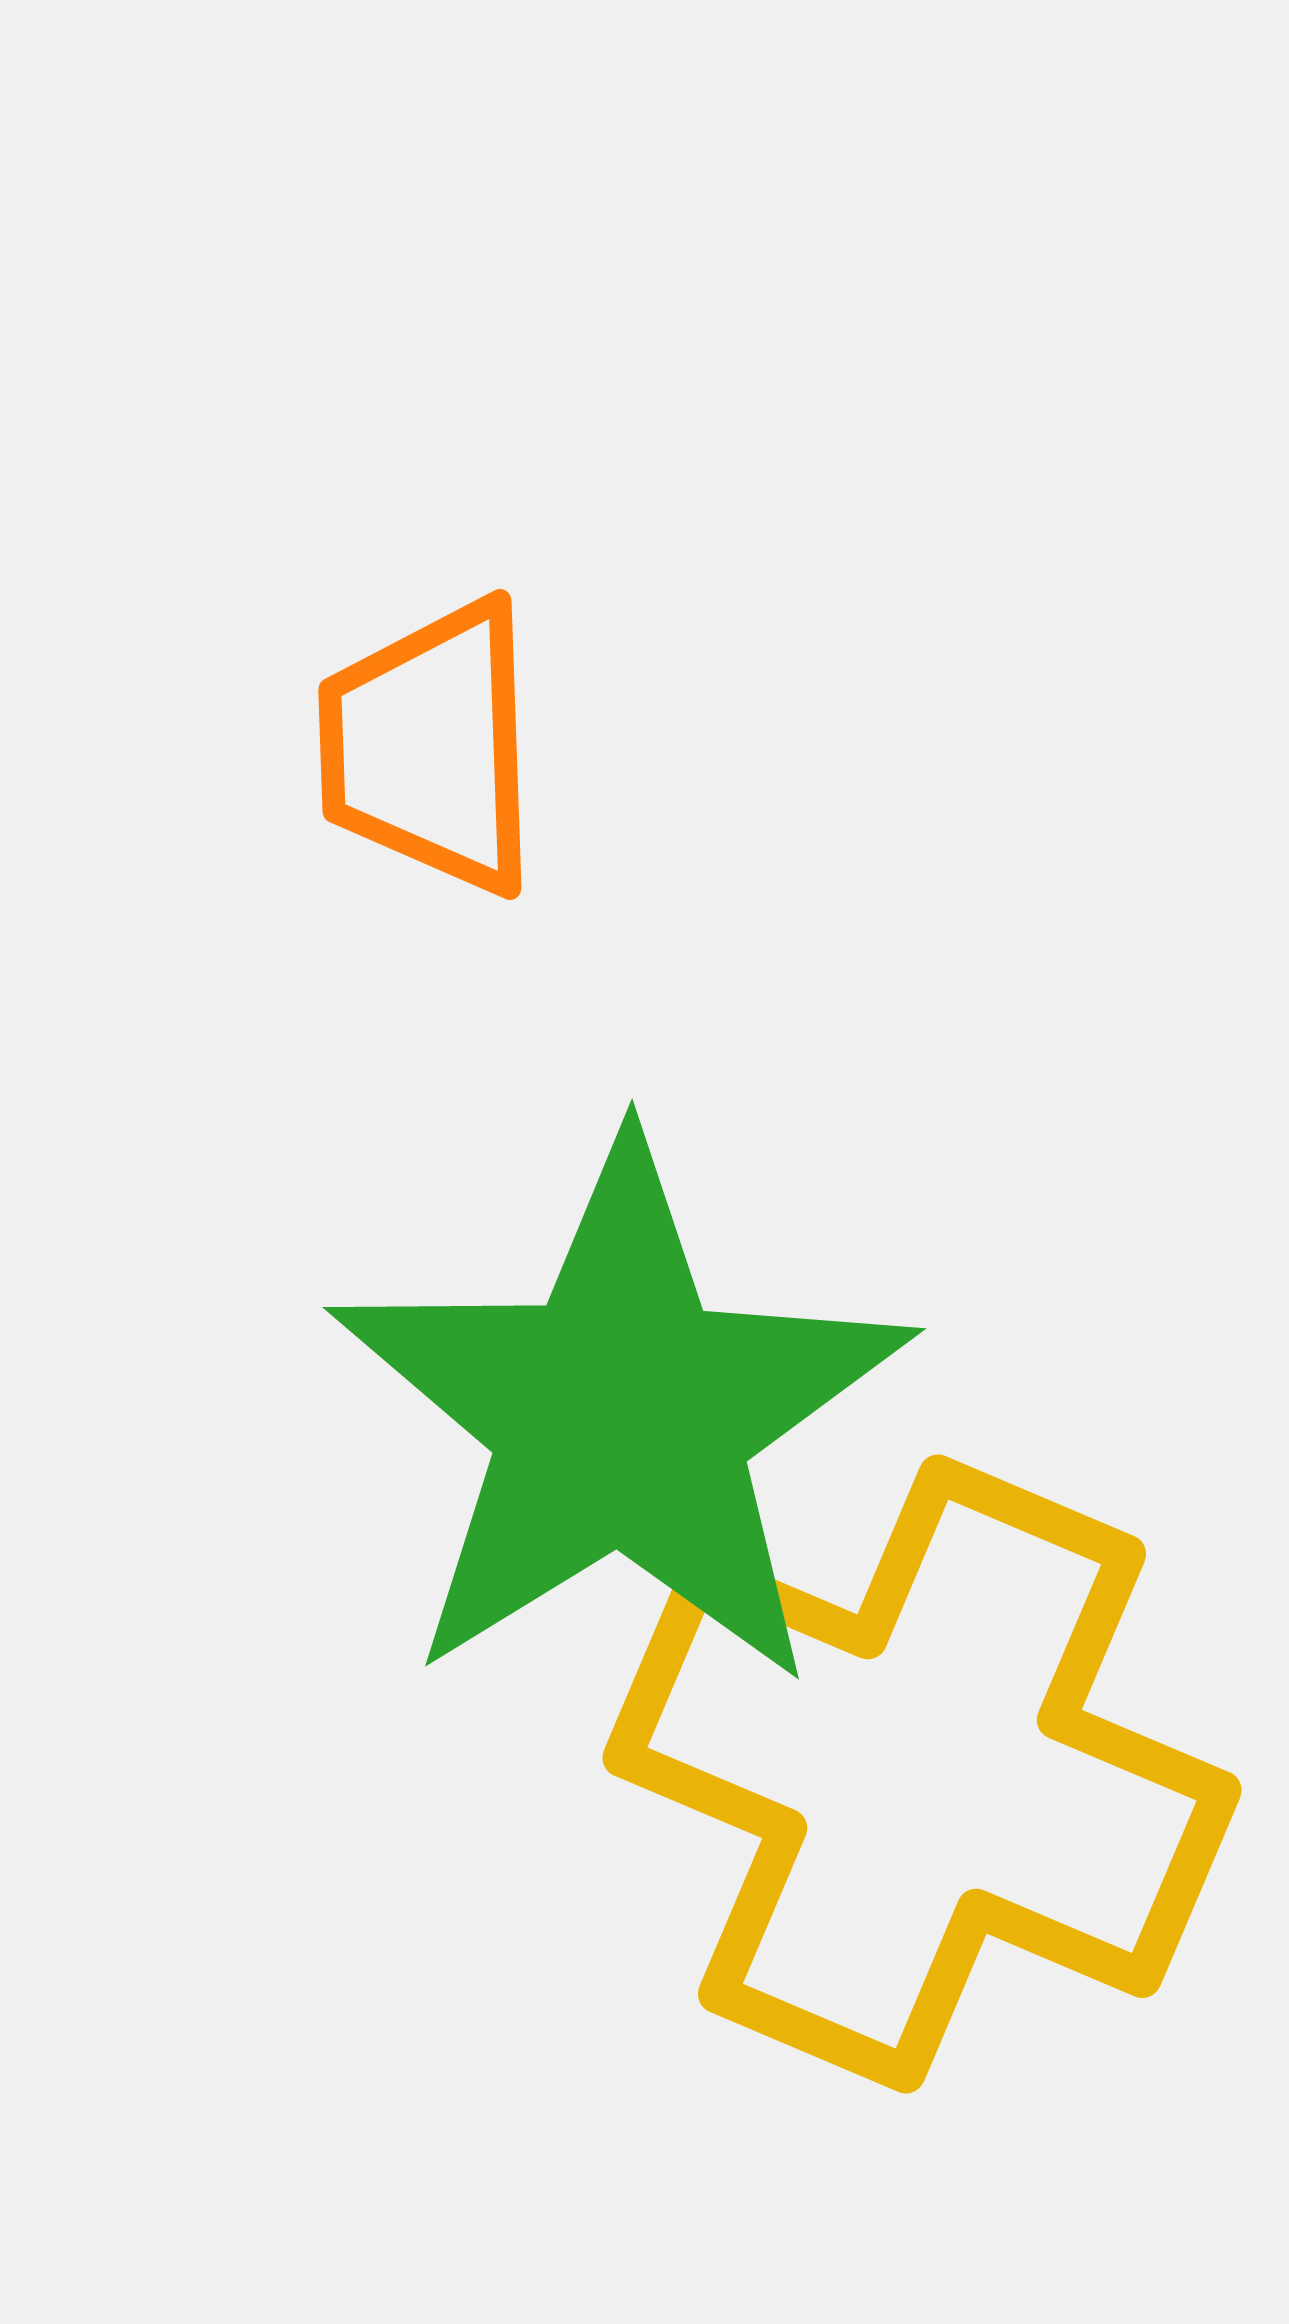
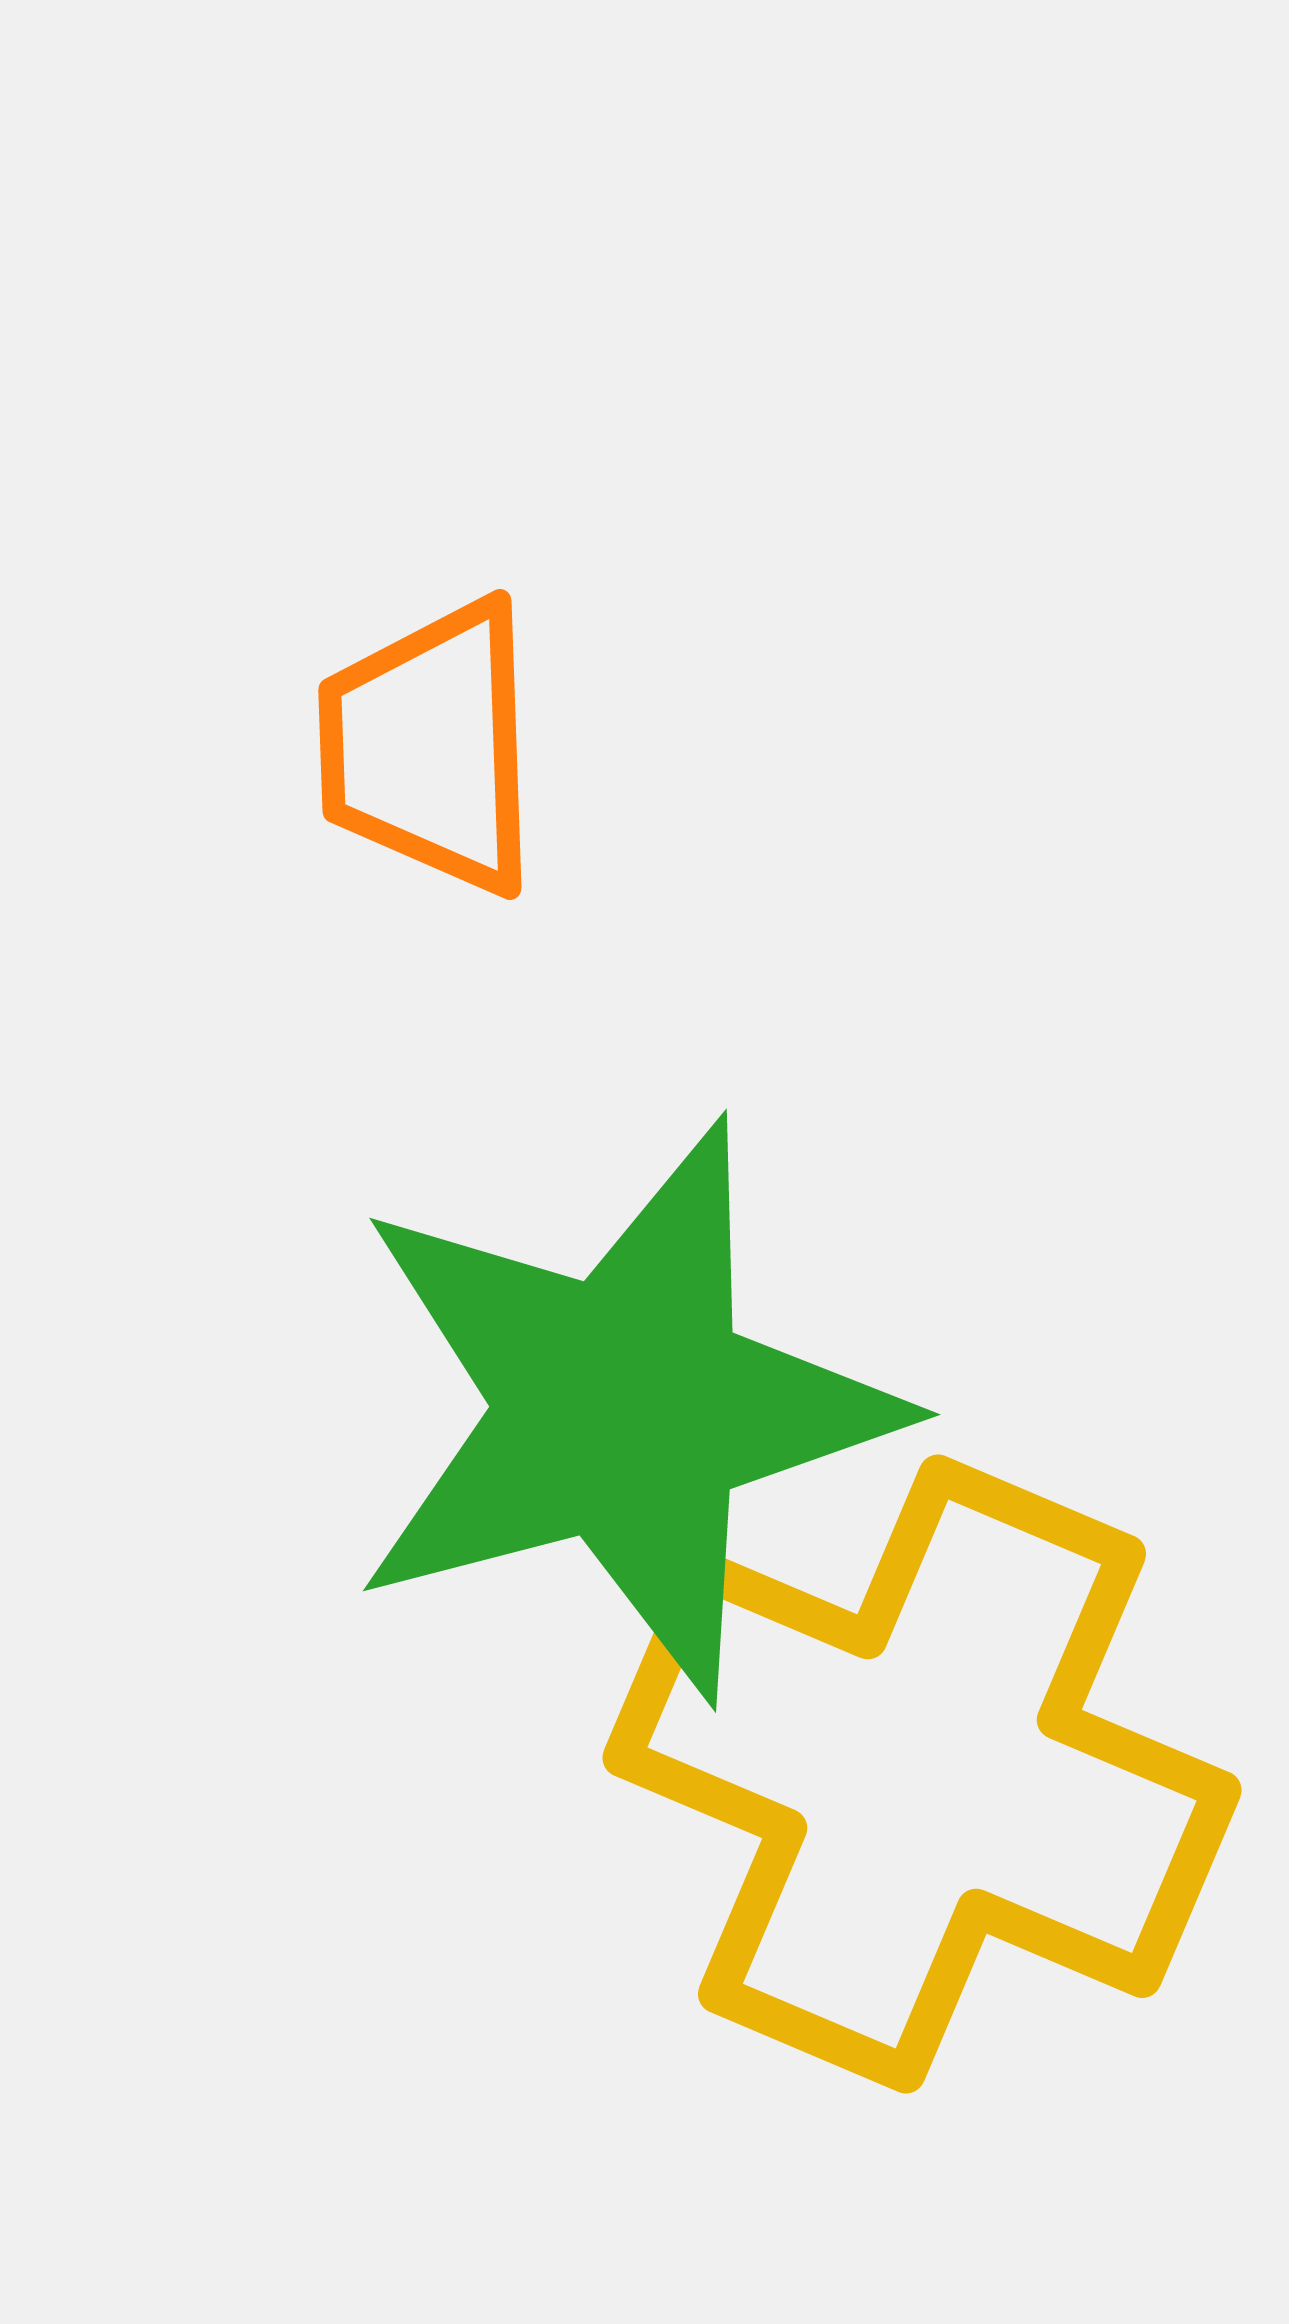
green star: moved 2 px right, 7 px up; rotated 17 degrees clockwise
